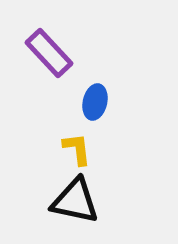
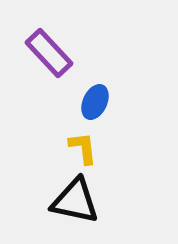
blue ellipse: rotated 12 degrees clockwise
yellow L-shape: moved 6 px right, 1 px up
